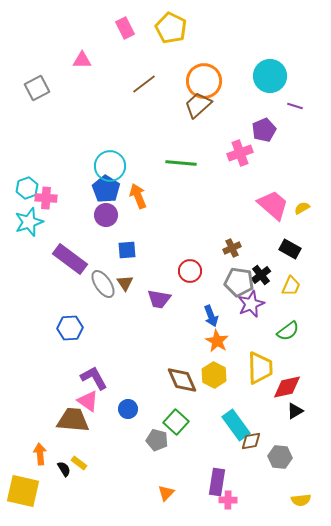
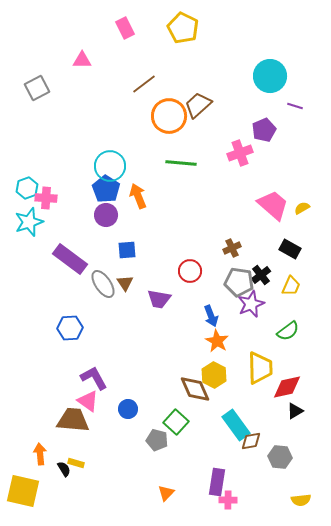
yellow pentagon at (171, 28): moved 12 px right
orange circle at (204, 81): moved 35 px left, 35 px down
brown diamond at (182, 380): moved 13 px right, 9 px down
yellow rectangle at (79, 463): moved 3 px left; rotated 21 degrees counterclockwise
